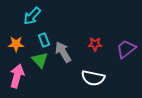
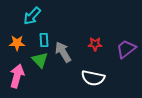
cyan rectangle: rotated 16 degrees clockwise
orange star: moved 1 px right, 1 px up
